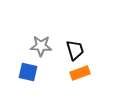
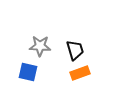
gray star: moved 1 px left
